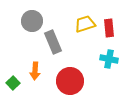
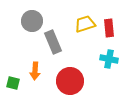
green square: rotated 32 degrees counterclockwise
